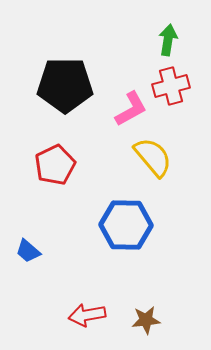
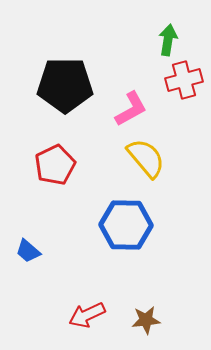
red cross: moved 13 px right, 6 px up
yellow semicircle: moved 7 px left, 1 px down
red arrow: rotated 15 degrees counterclockwise
